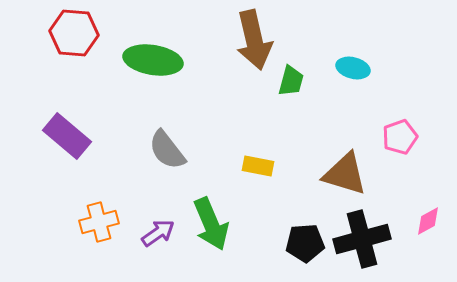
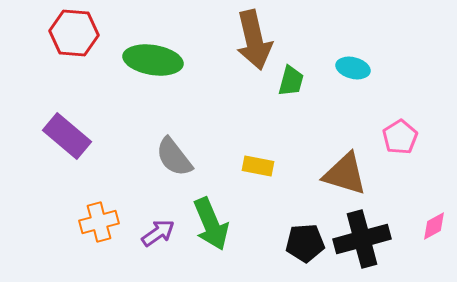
pink pentagon: rotated 12 degrees counterclockwise
gray semicircle: moved 7 px right, 7 px down
pink diamond: moved 6 px right, 5 px down
